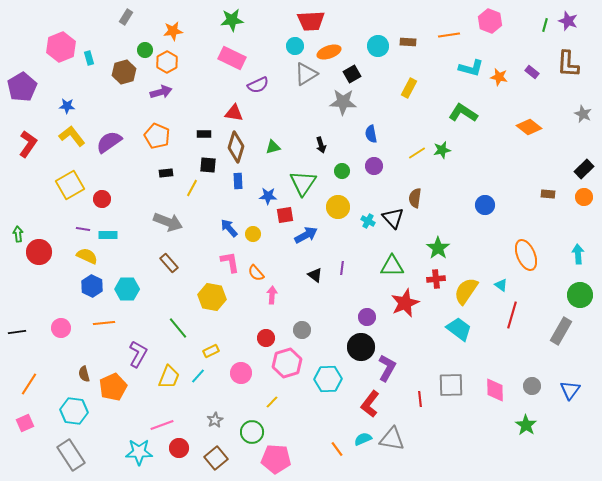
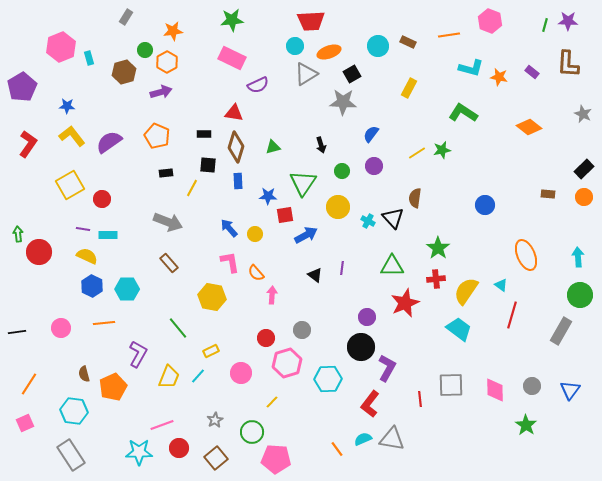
purple star at (568, 21): rotated 18 degrees counterclockwise
brown rectangle at (408, 42): rotated 21 degrees clockwise
blue semicircle at (371, 134): rotated 48 degrees clockwise
yellow circle at (253, 234): moved 2 px right
cyan arrow at (578, 254): moved 3 px down
